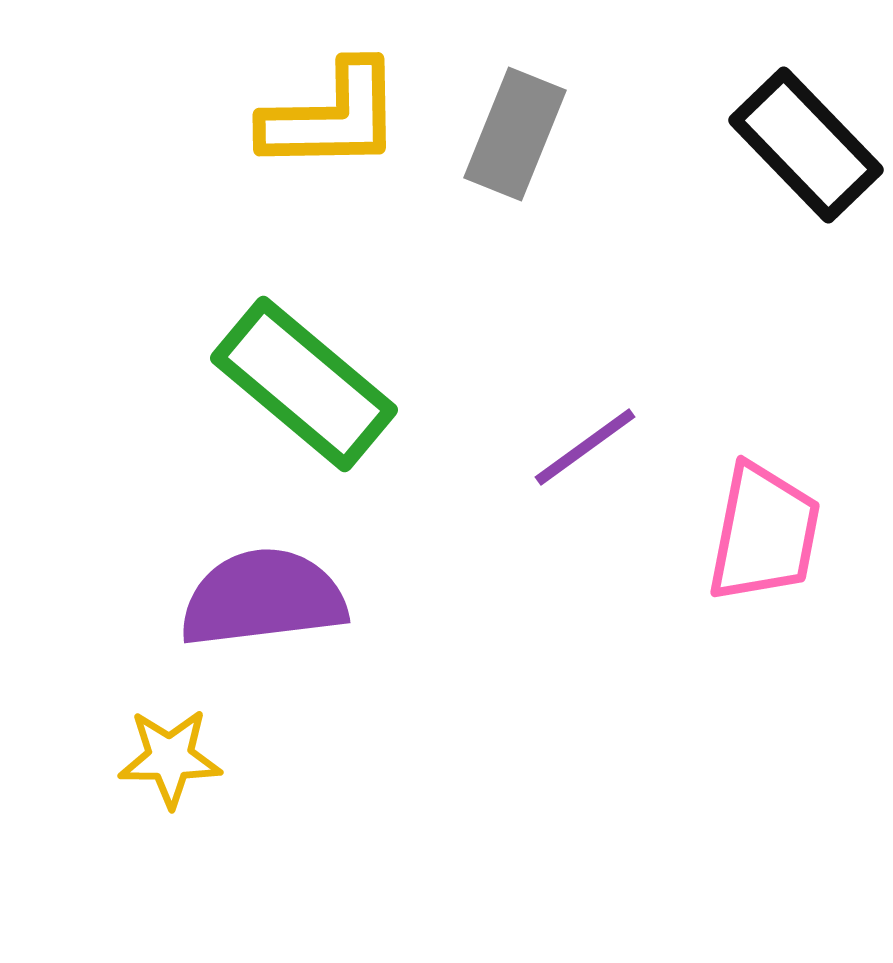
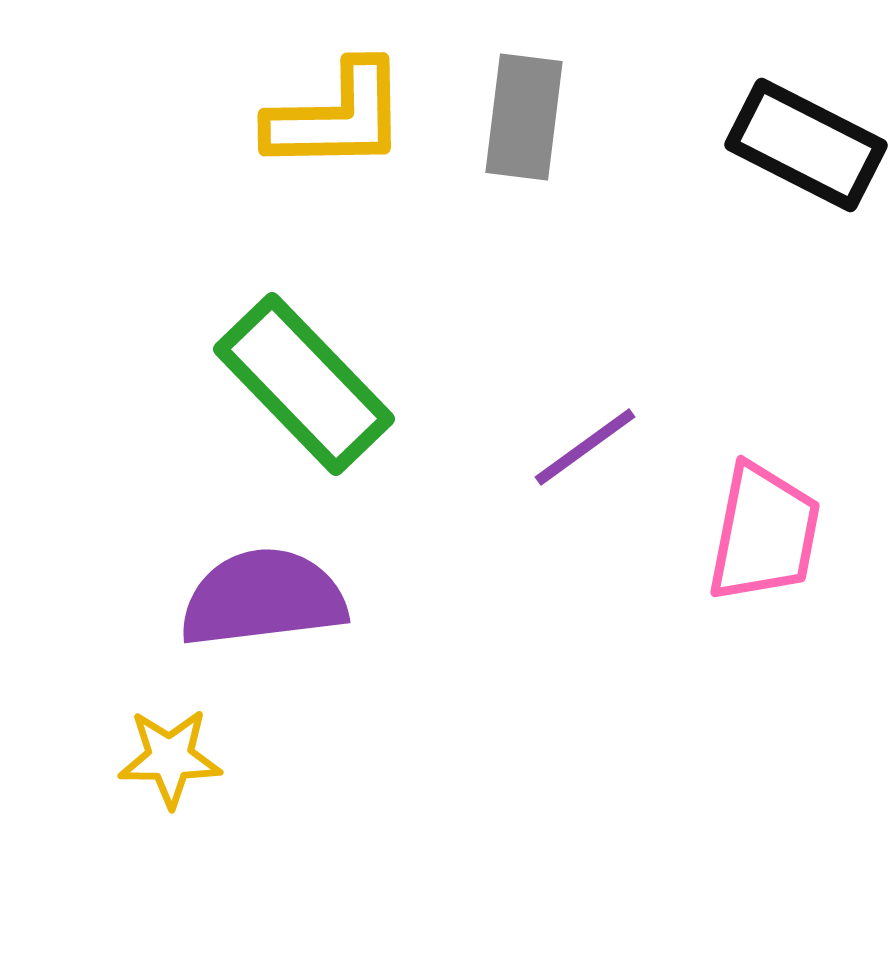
yellow L-shape: moved 5 px right
gray rectangle: moved 9 px right, 17 px up; rotated 15 degrees counterclockwise
black rectangle: rotated 19 degrees counterclockwise
green rectangle: rotated 6 degrees clockwise
